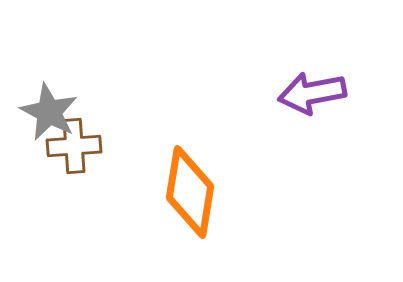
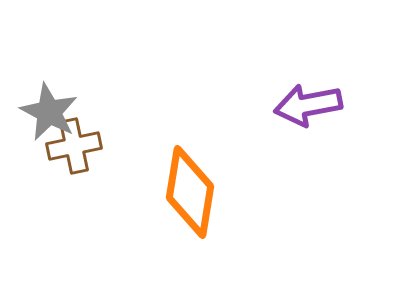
purple arrow: moved 4 px left, 12 px down
brown cross: rotated 8 degrees counterclockwise
